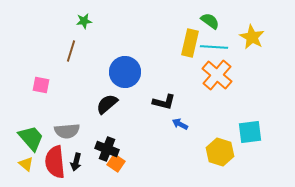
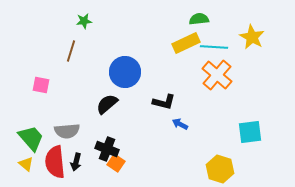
green semicircle: moved 11 px left, 2 px up; rotated 42 degrees counterclockwise
yellow rectangle: moved 4 px left; rotated 52 degrees clockwise
yellow hexagon: moved 17 px down
